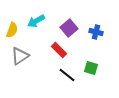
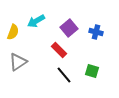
yellow semicircle: moved 1 px right, 2 px down
gray triangle: moved 2 px left, 6 px down
green square: moved 1 px right, 3 px down
black line: moved 3 px left; rotated 12 degrees clockwise
